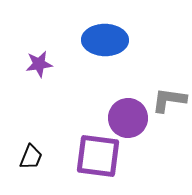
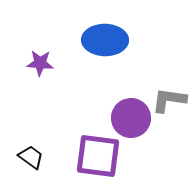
purple star: moved 1 px right, 1 px up; rotated 12 degrees clockwise
purple circle: moved 3 px right
black trapezoid: rotated 76 degrees counterclockwise
